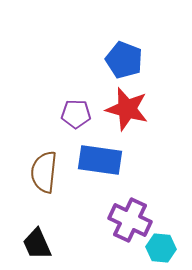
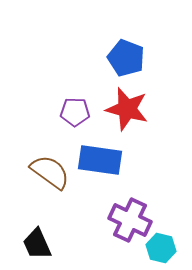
blue pentagon: moved 2 px right, 2 px up
purple pentagon: moved 1 px left, 2 px up
brown semicircle: moved 6 px right; rotated 120 degrees clockwise
cyan hexagon: rotated 8 degrees clockwise
